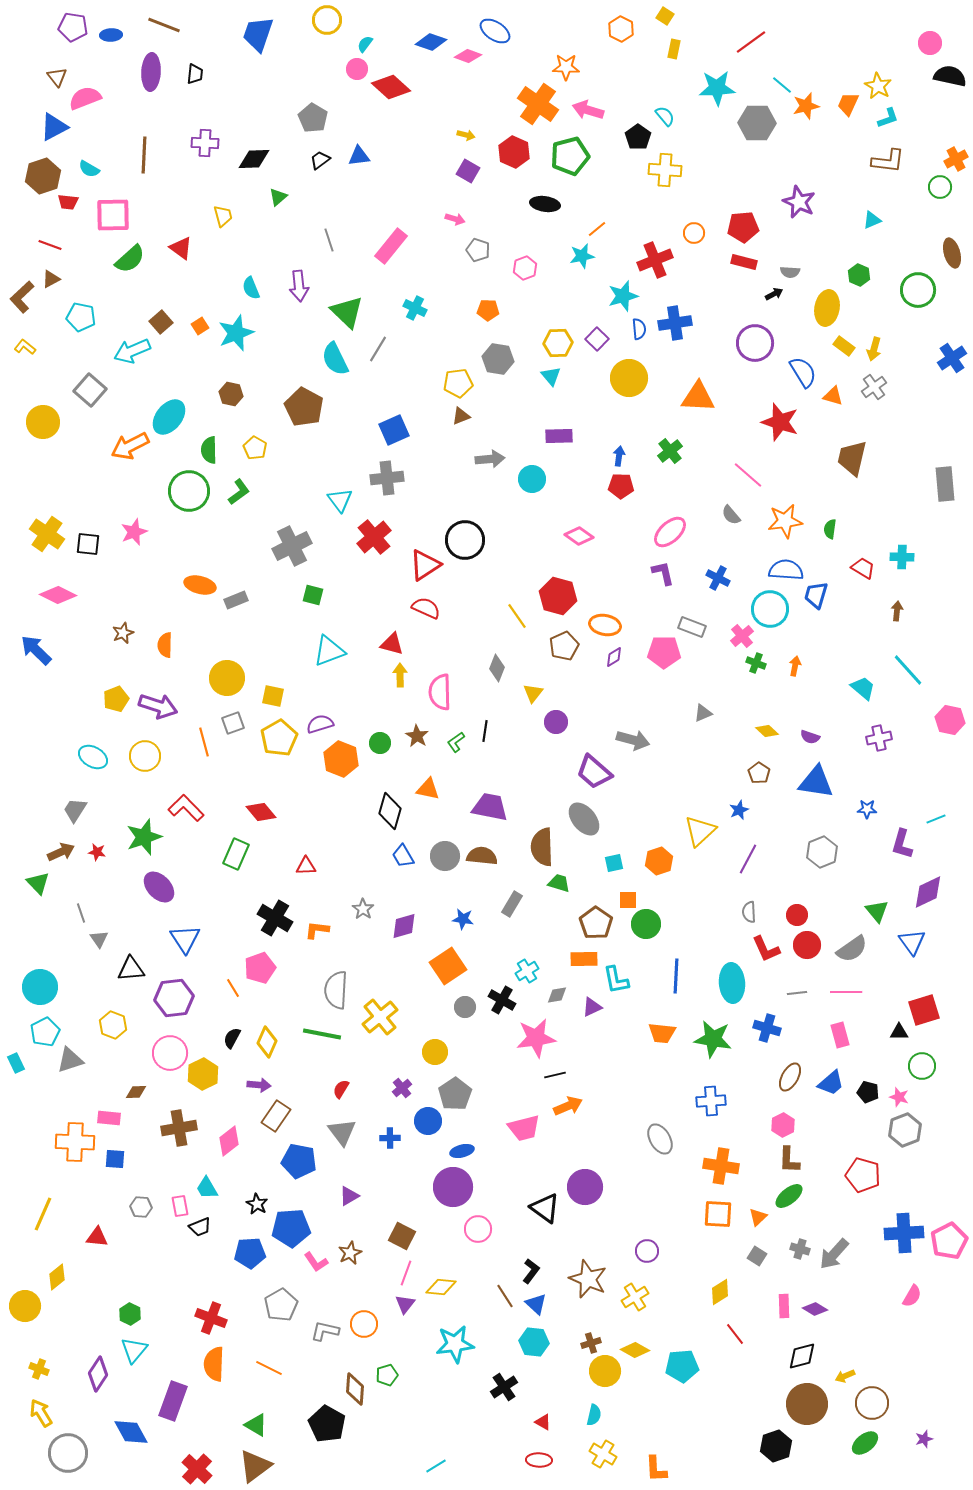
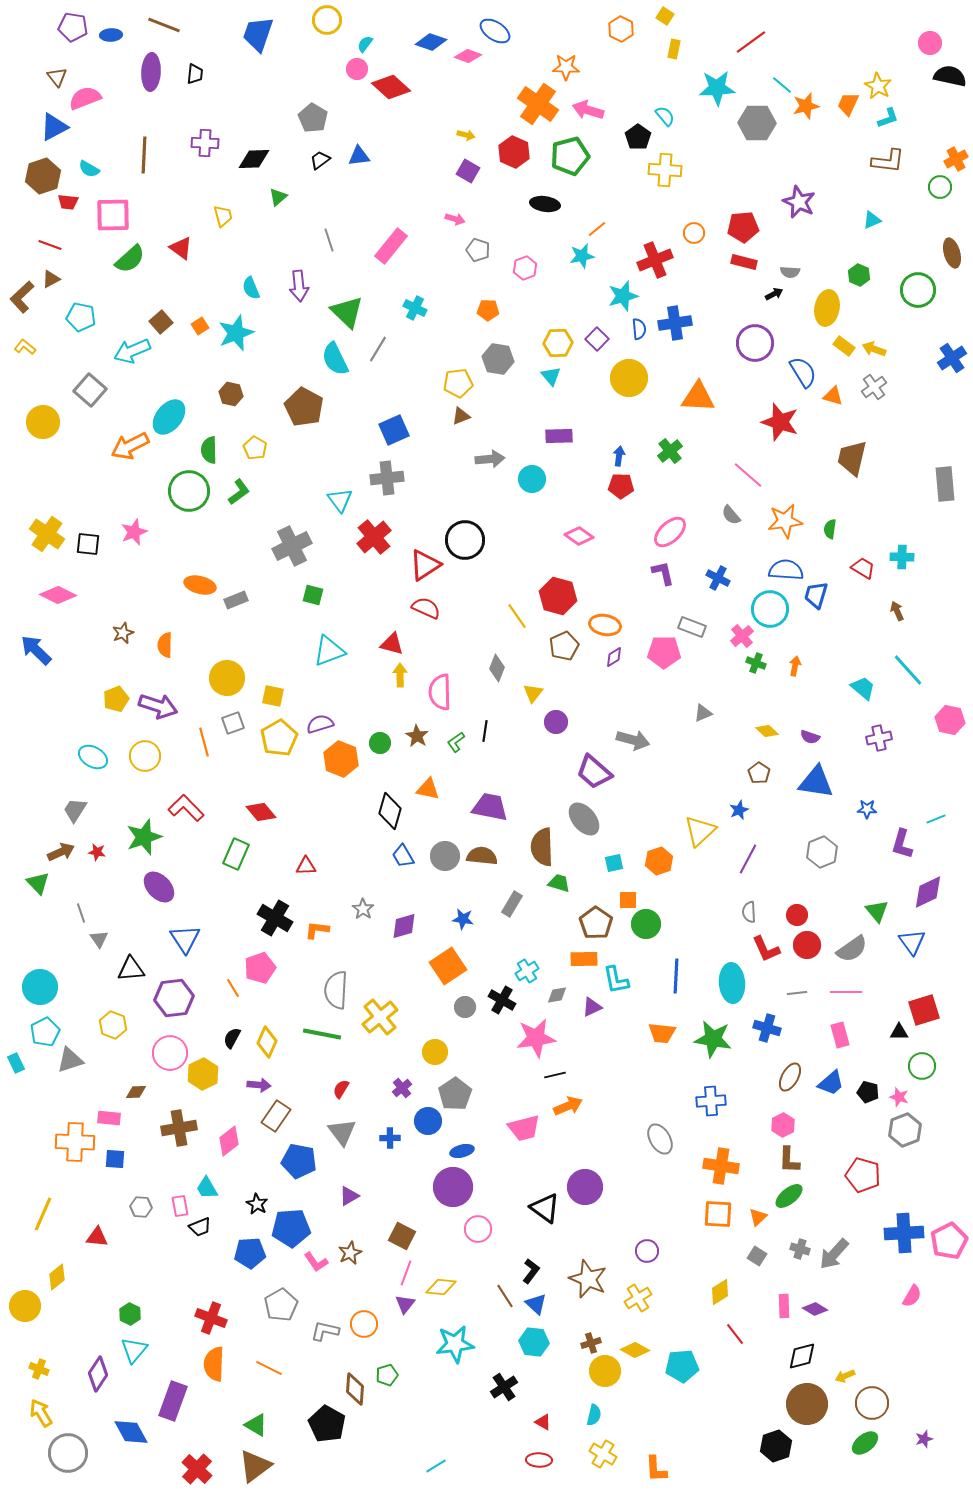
yellow arrow at (874, 349): rotated 95 degrees clockwise
brown arrow at (897, 611): rotated 30 degrees counterclockwise
yellow cross at (635, 1297): moved 3 px right, 1 px down
